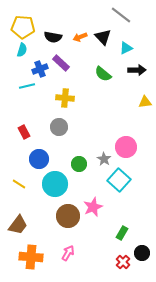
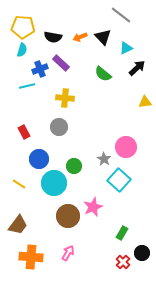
black arrow: moved 2 px up; rotated 42 degrees counterclockwise
green circle: moved 5 px left, 2 px down
cyan circle: moved 1 px left, 1 px up
